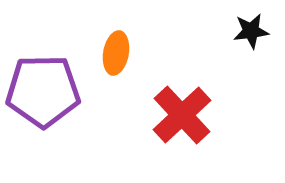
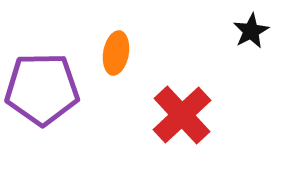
black star: rotated 21 degrees counterclockwise
purple pentagon: moved 1 px left, 2 px up
